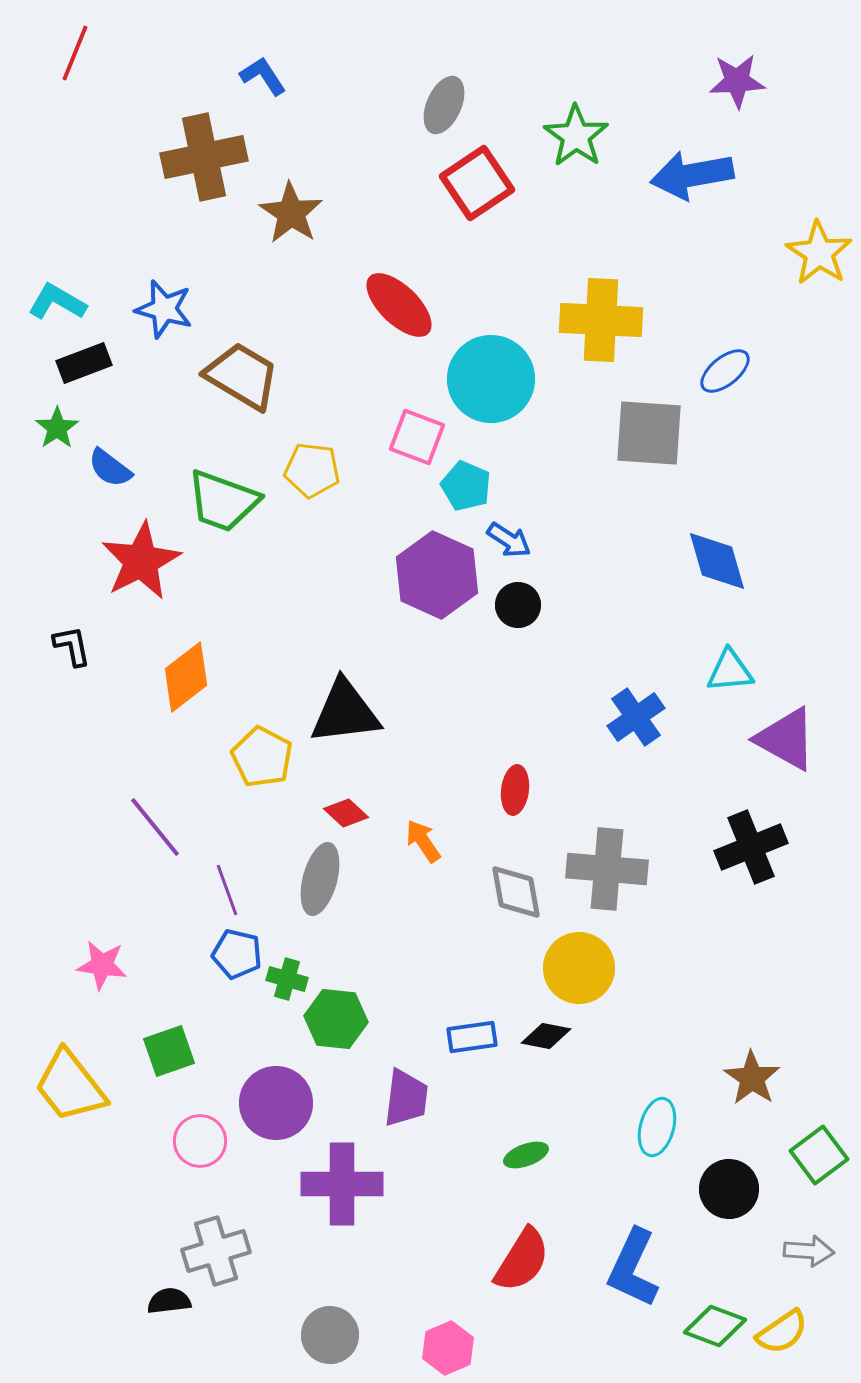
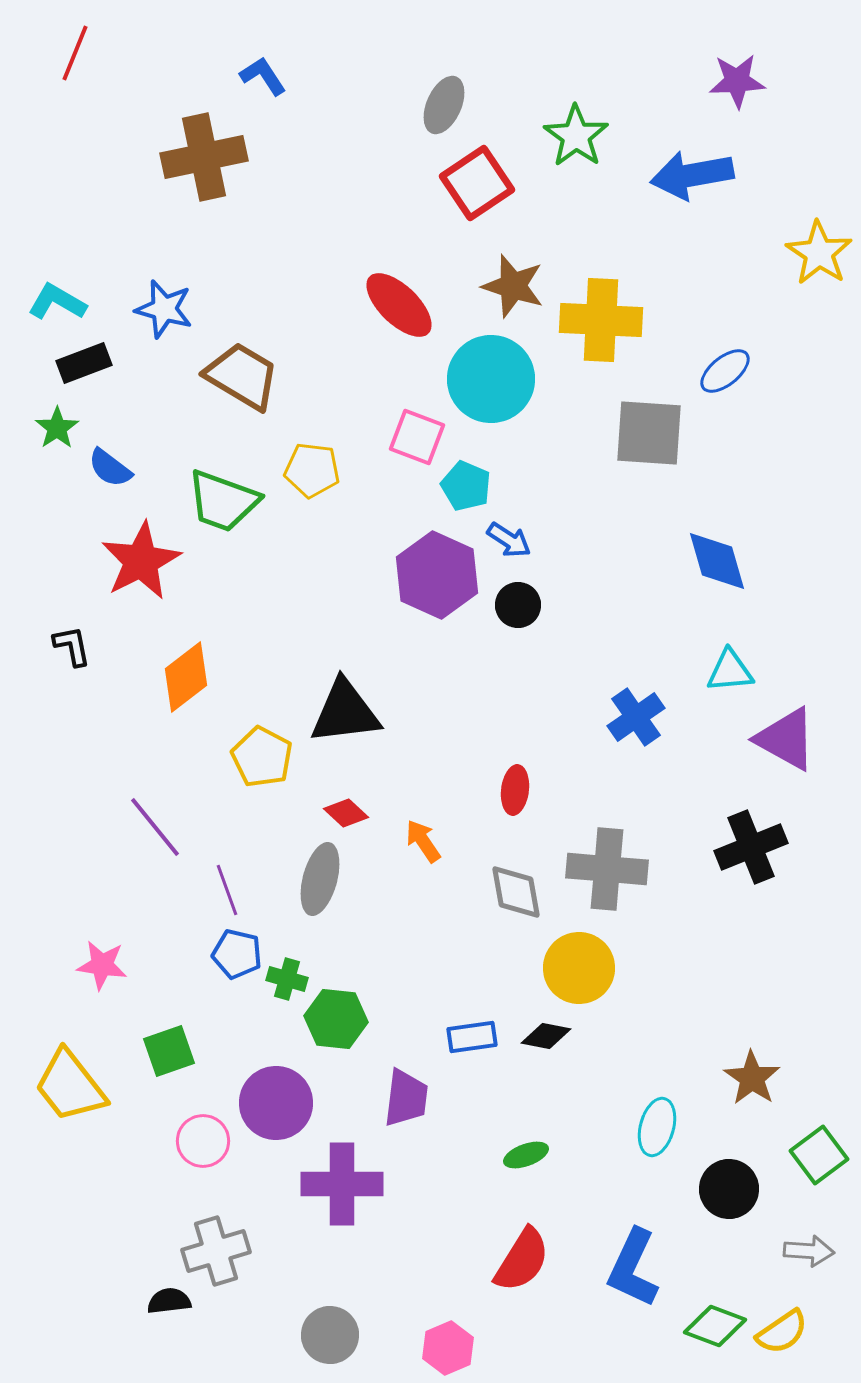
brown star at (291, 213): moved 222 px right, 73 px down; rotated 16 degrees counterclockwise
pink circle at (200, 1141): moved 3 px right
